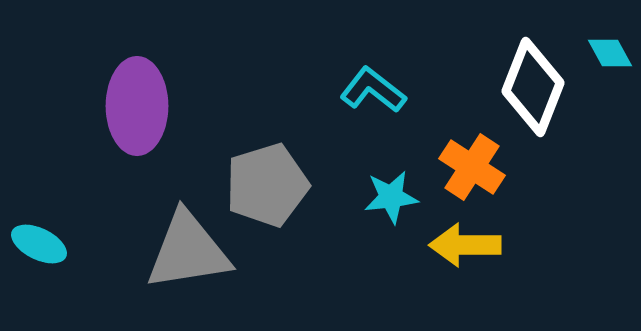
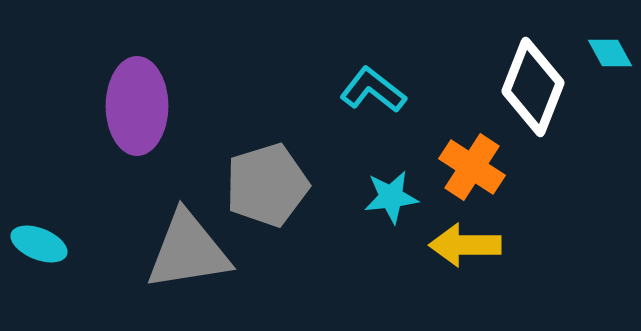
cyan ellipse: rotated 4 degrees counterclockwise
